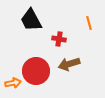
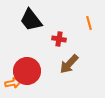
black trapezoid: rotated 10 degrees counterclockwise
brown arrow: rotated 30 degrees counterclockwise
red circle: moved 9 px left
